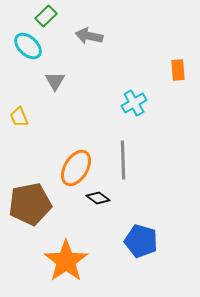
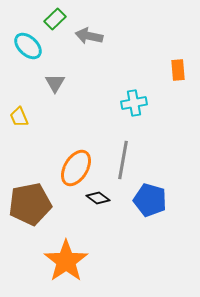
green rectangle: moved 9 px right, 3 px down
gray triangle: moved 2 px down
cyan cross: rotated 20 degrees clockwise
gray line: rotated 12 degrees clockwise
blue pentagon: moved 9 px right, 41 px up
